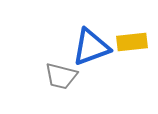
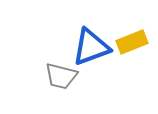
yellow rectangle: rotated 16 degrees counterclockwise
